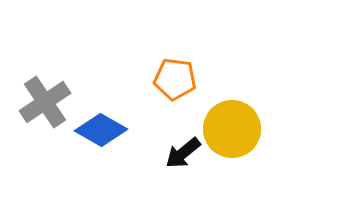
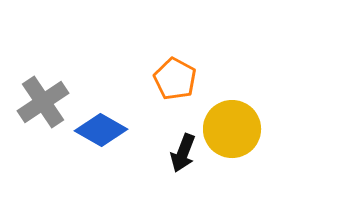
orange pentagon: rotated 21 degrees clockwise
gray cross: moved 2 px left
black arrow: rotated 30 degrees counterclockwise
